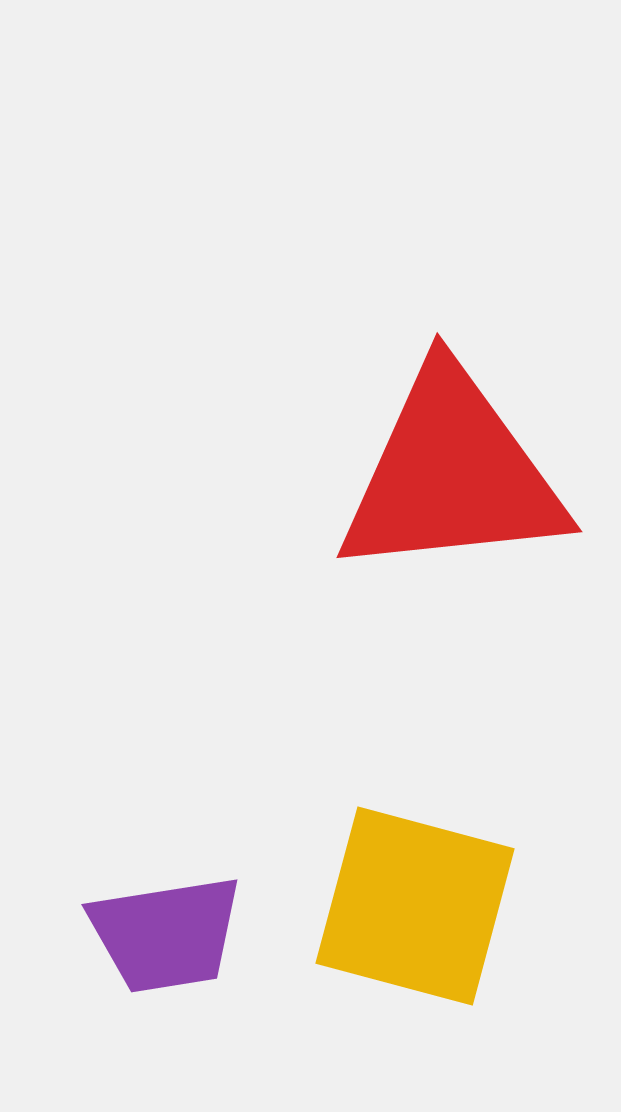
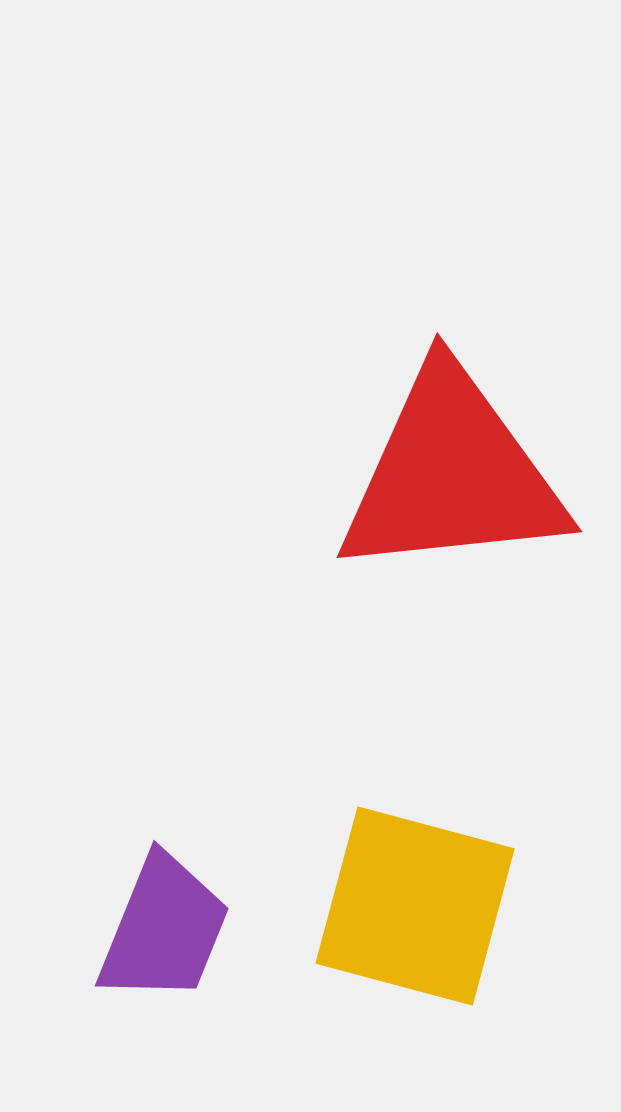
purple trapezoid: moved 2 px left, 5 px up; rotated 59 degrees counterclockwise
